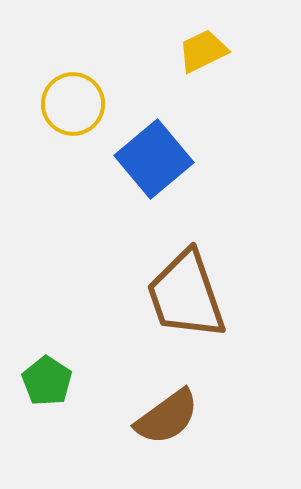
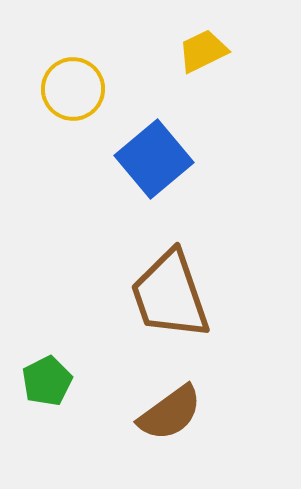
yellow circle: moved 15 px up
brown trapezoid: moved 16 px left
green pentagon: rotated 12 degrees clockwise
brown semicircle: moved 3 px right, 4 px up
